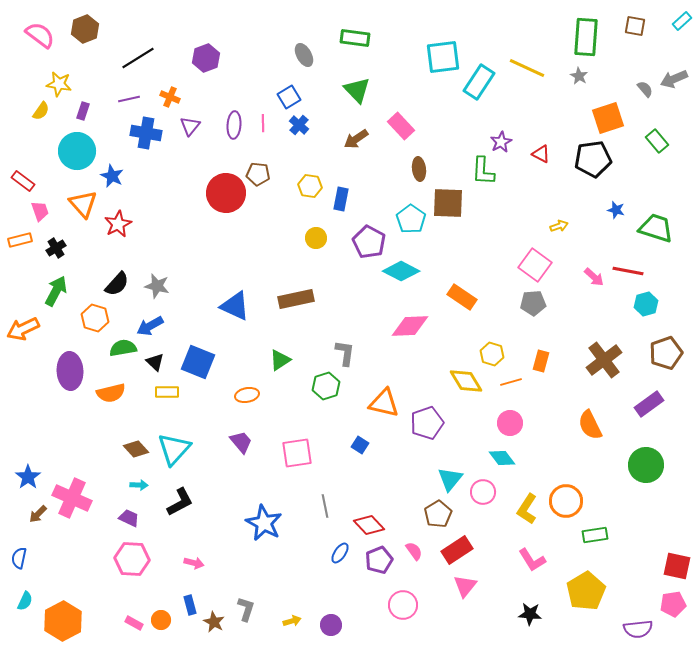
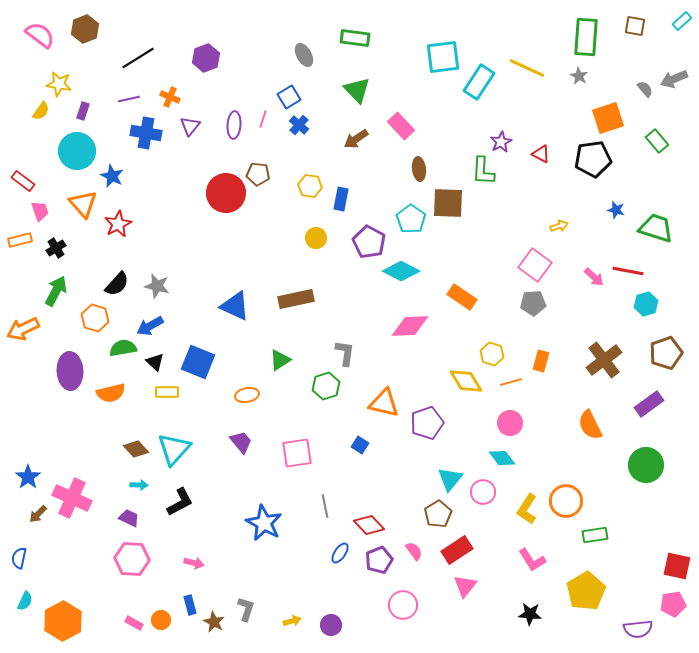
pink line at (263, 123): moved 4 px up; rotated 18 degrees clockwise
